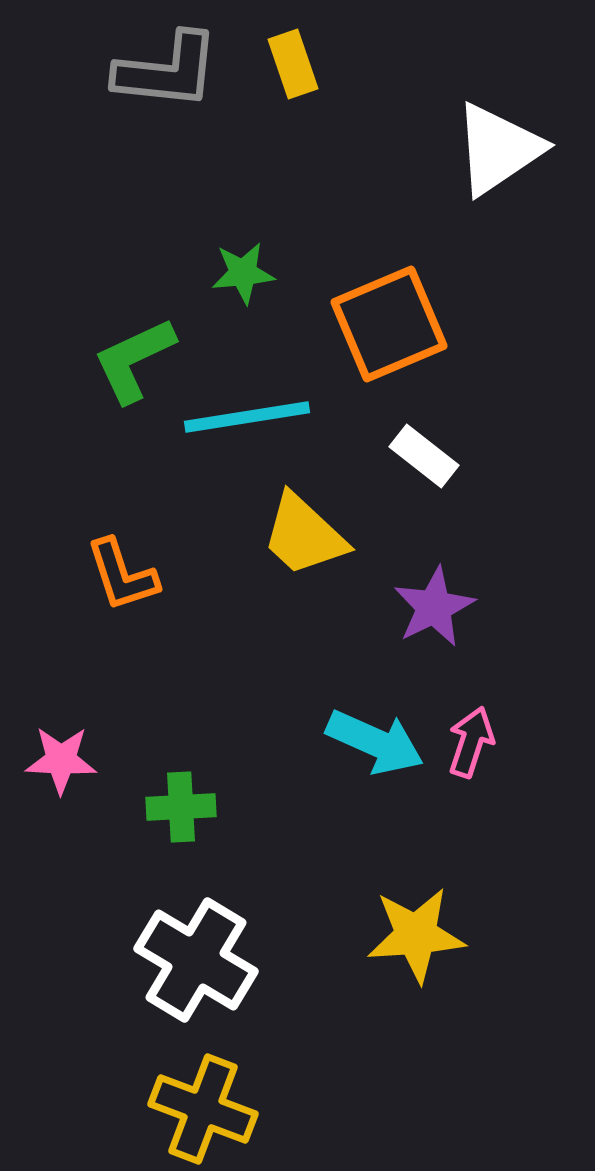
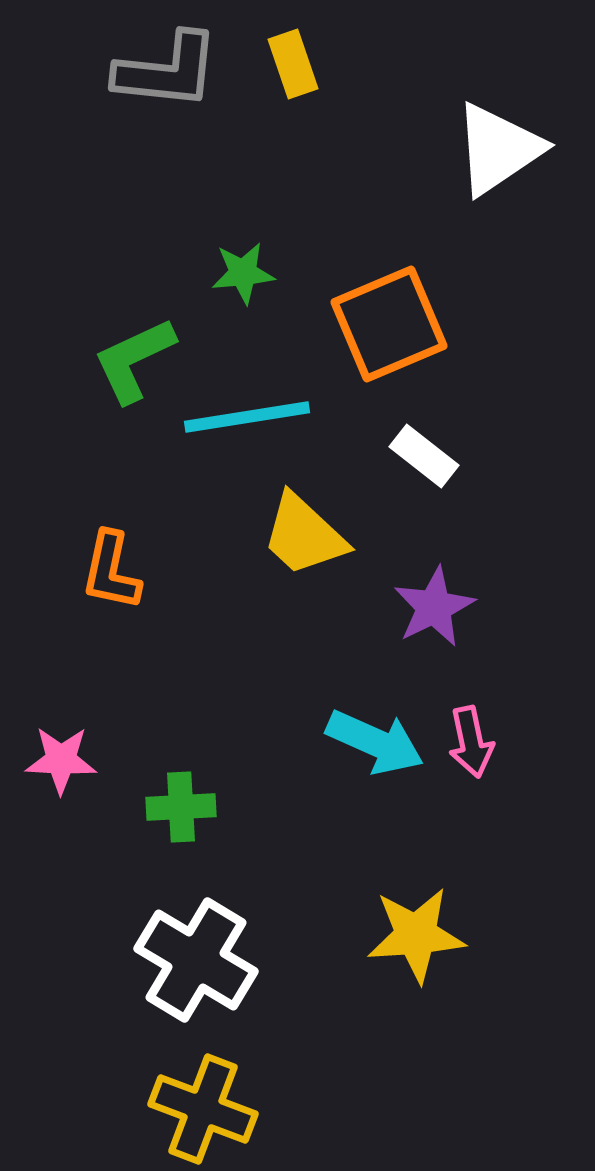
orange L-shape: moved 11 px left, 4 px up; rotated 30 degrees clockwise
pink arrow: rotated 150 degrees clockwise
